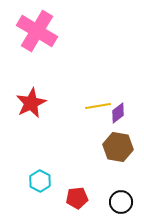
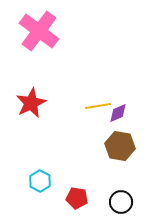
pink cross: moved 2 px right; rotated 6 degrees clockwise
purple diamond: rotated 15 degrees clockwise
brown hexagon: moved 2 px right, 1 px up
red pentagon: rotated 15 degrees clockwise
